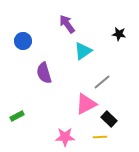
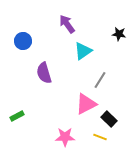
gray line: moved 2 px left, 2 px up; rotated 18 degrees counterclockwise
yellow line: rotated 24 degrees clockwise
